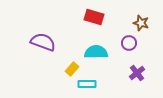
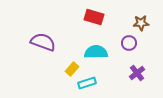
brown star: rotated 21 degrees counterclockwise
cyan rectangle: moved 1 px up; rotated 18 degrees counterclockwise
